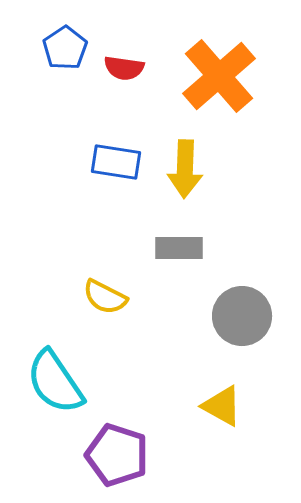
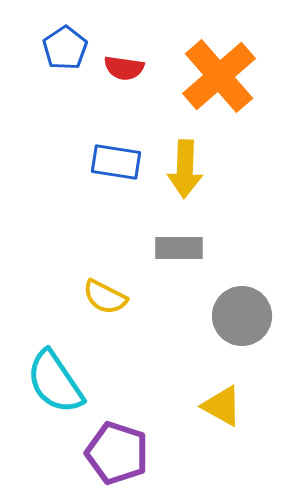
purple pentagon: moved 2 px up
